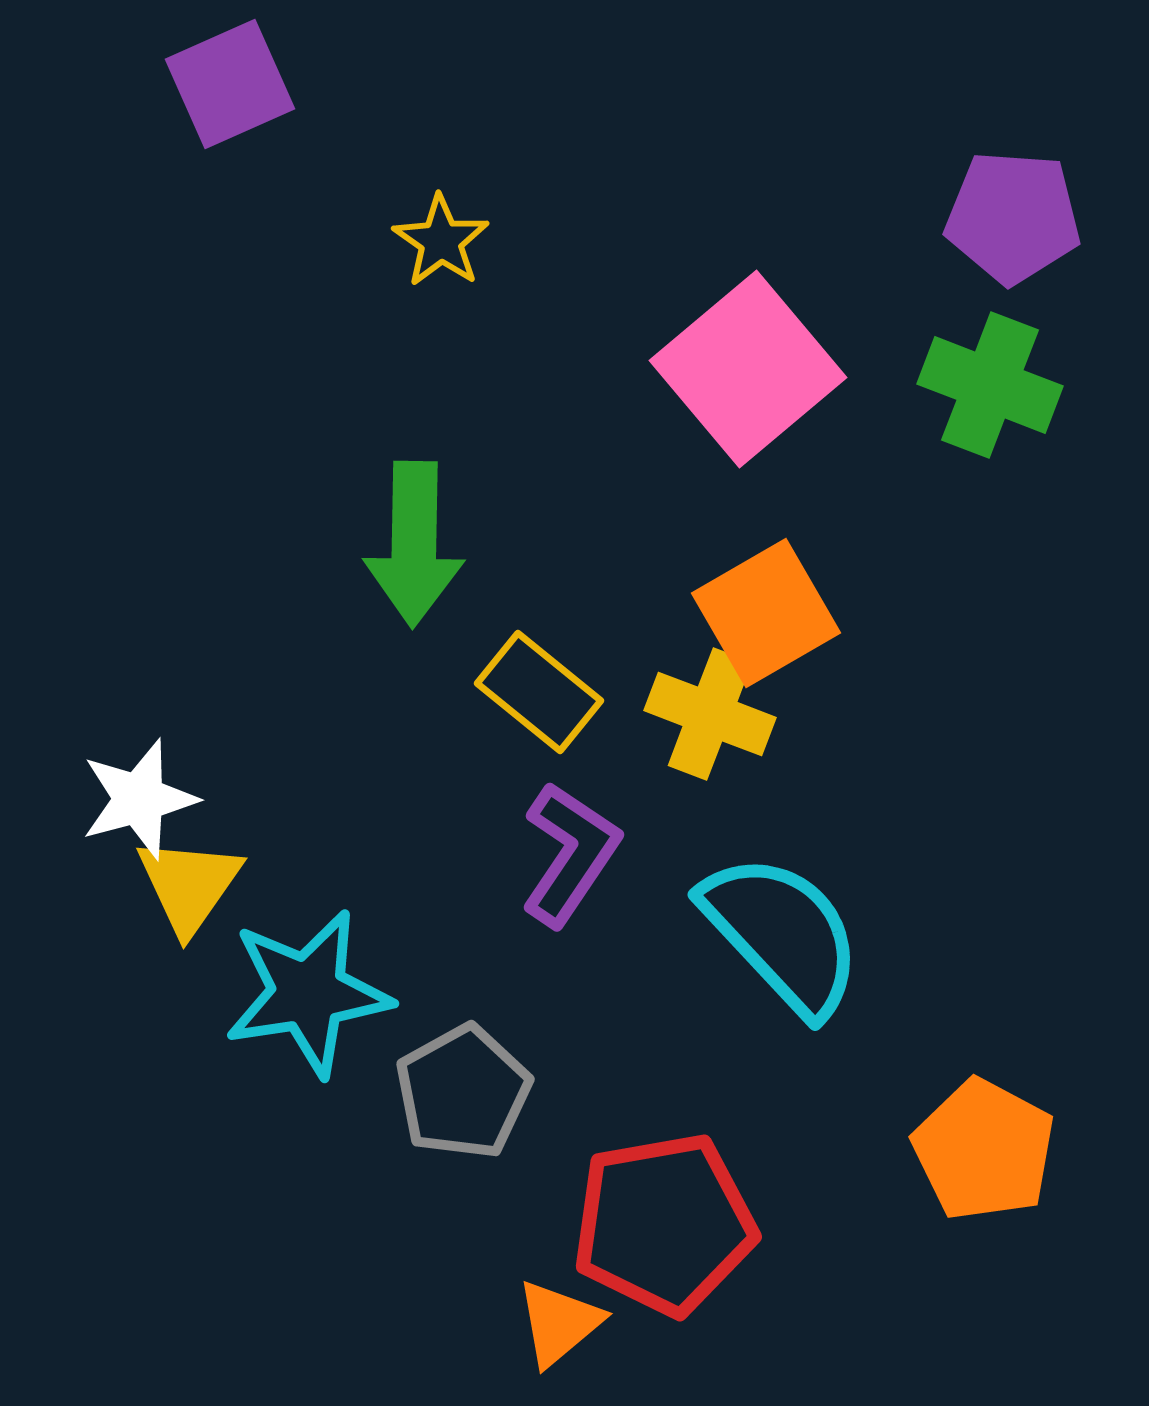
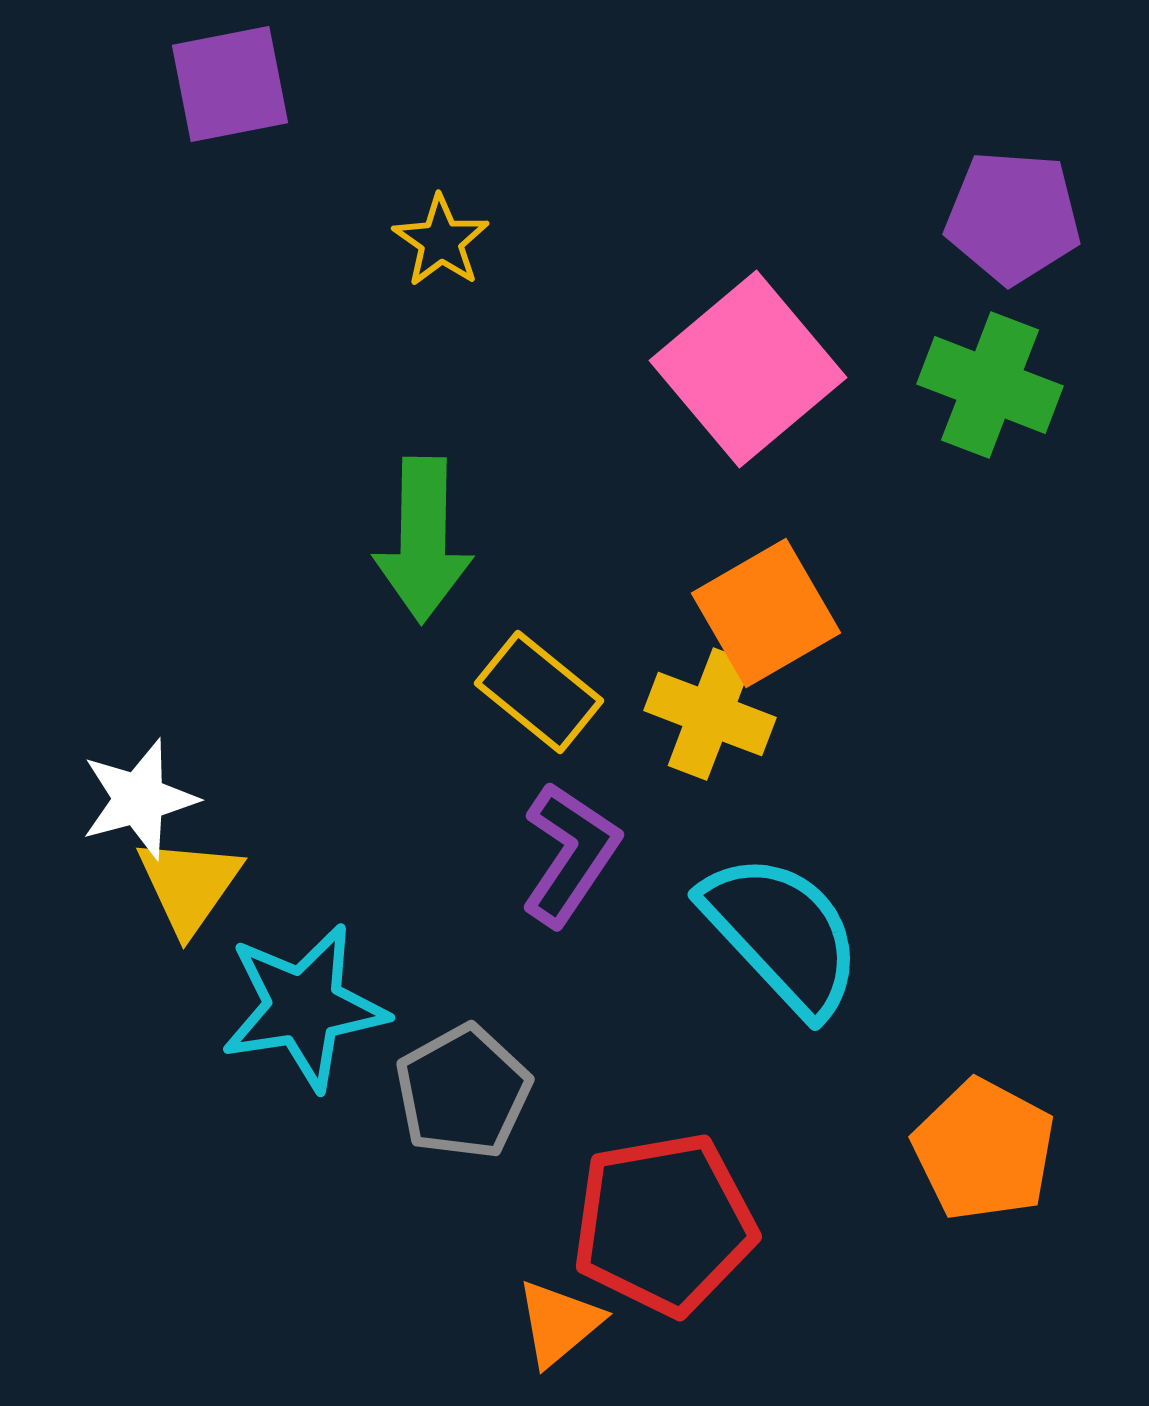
purple square: rotated 13 degrees clockwise
green arrow: moved 9 px right, 4 px up
cyan star: moved 4 px left, 14 px down
